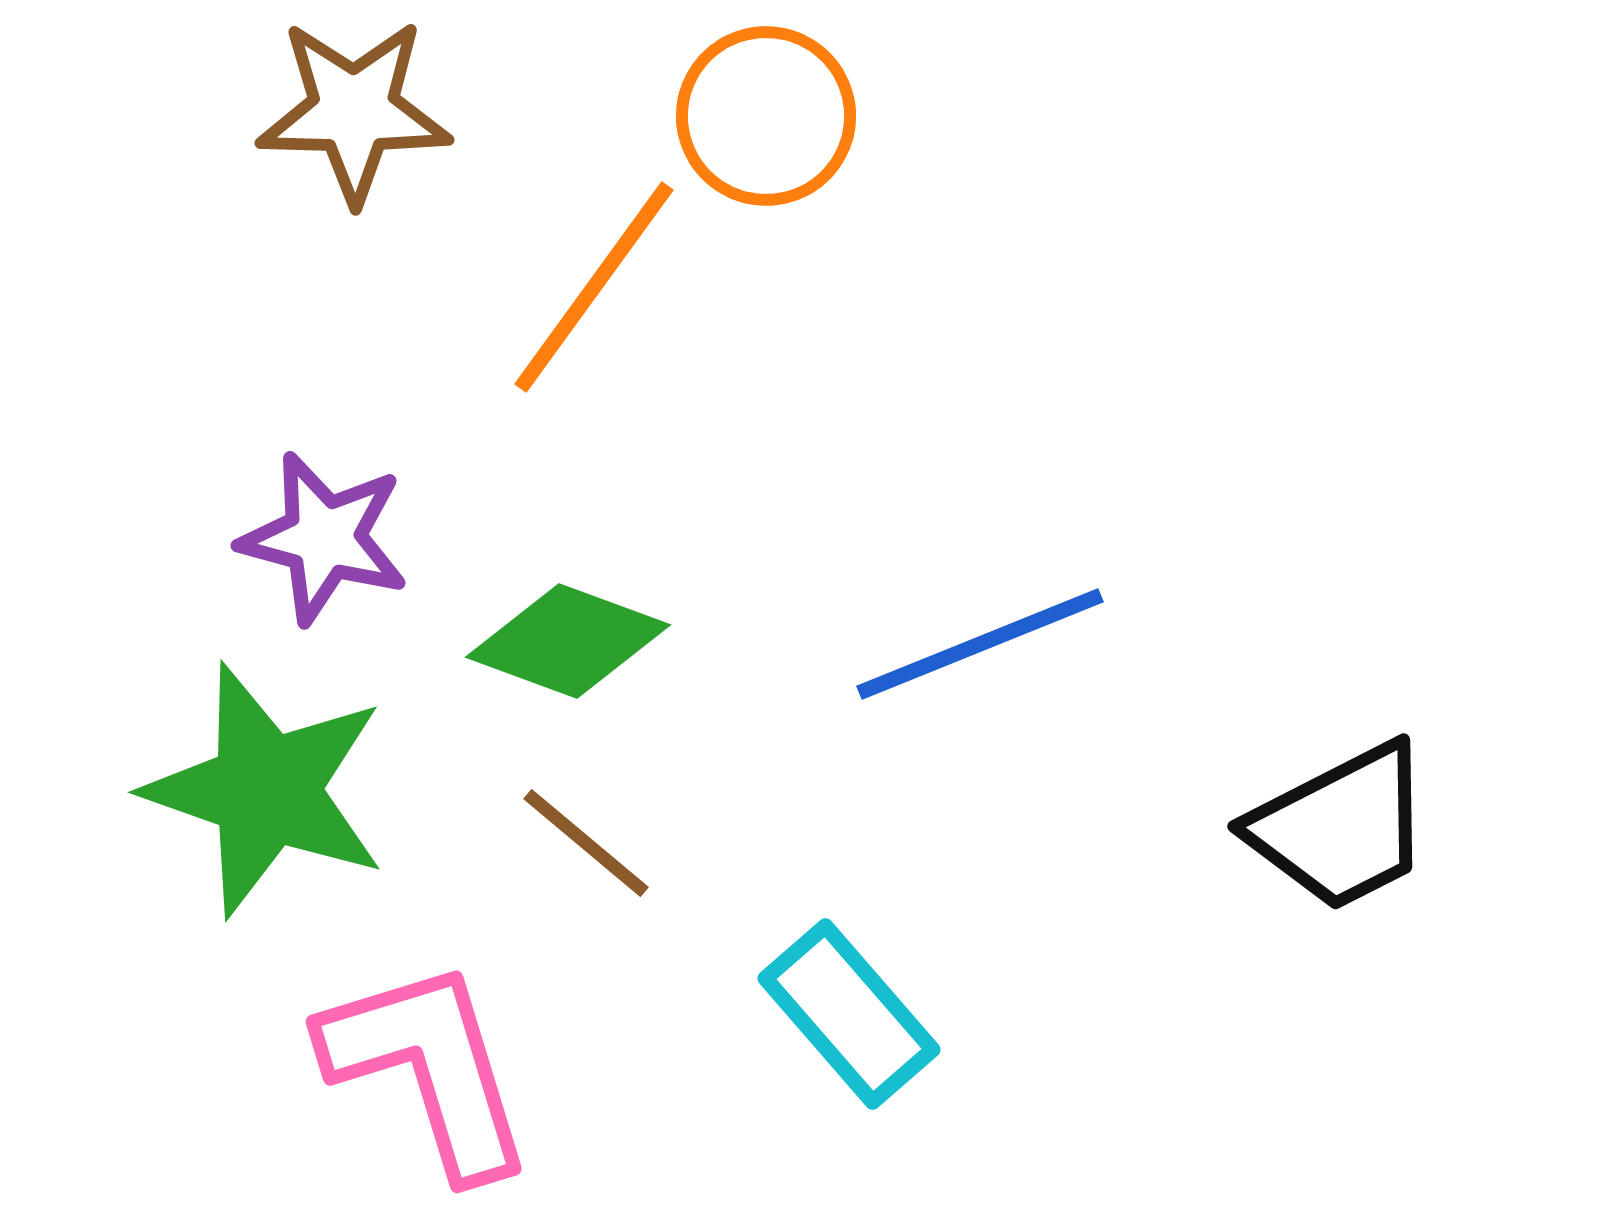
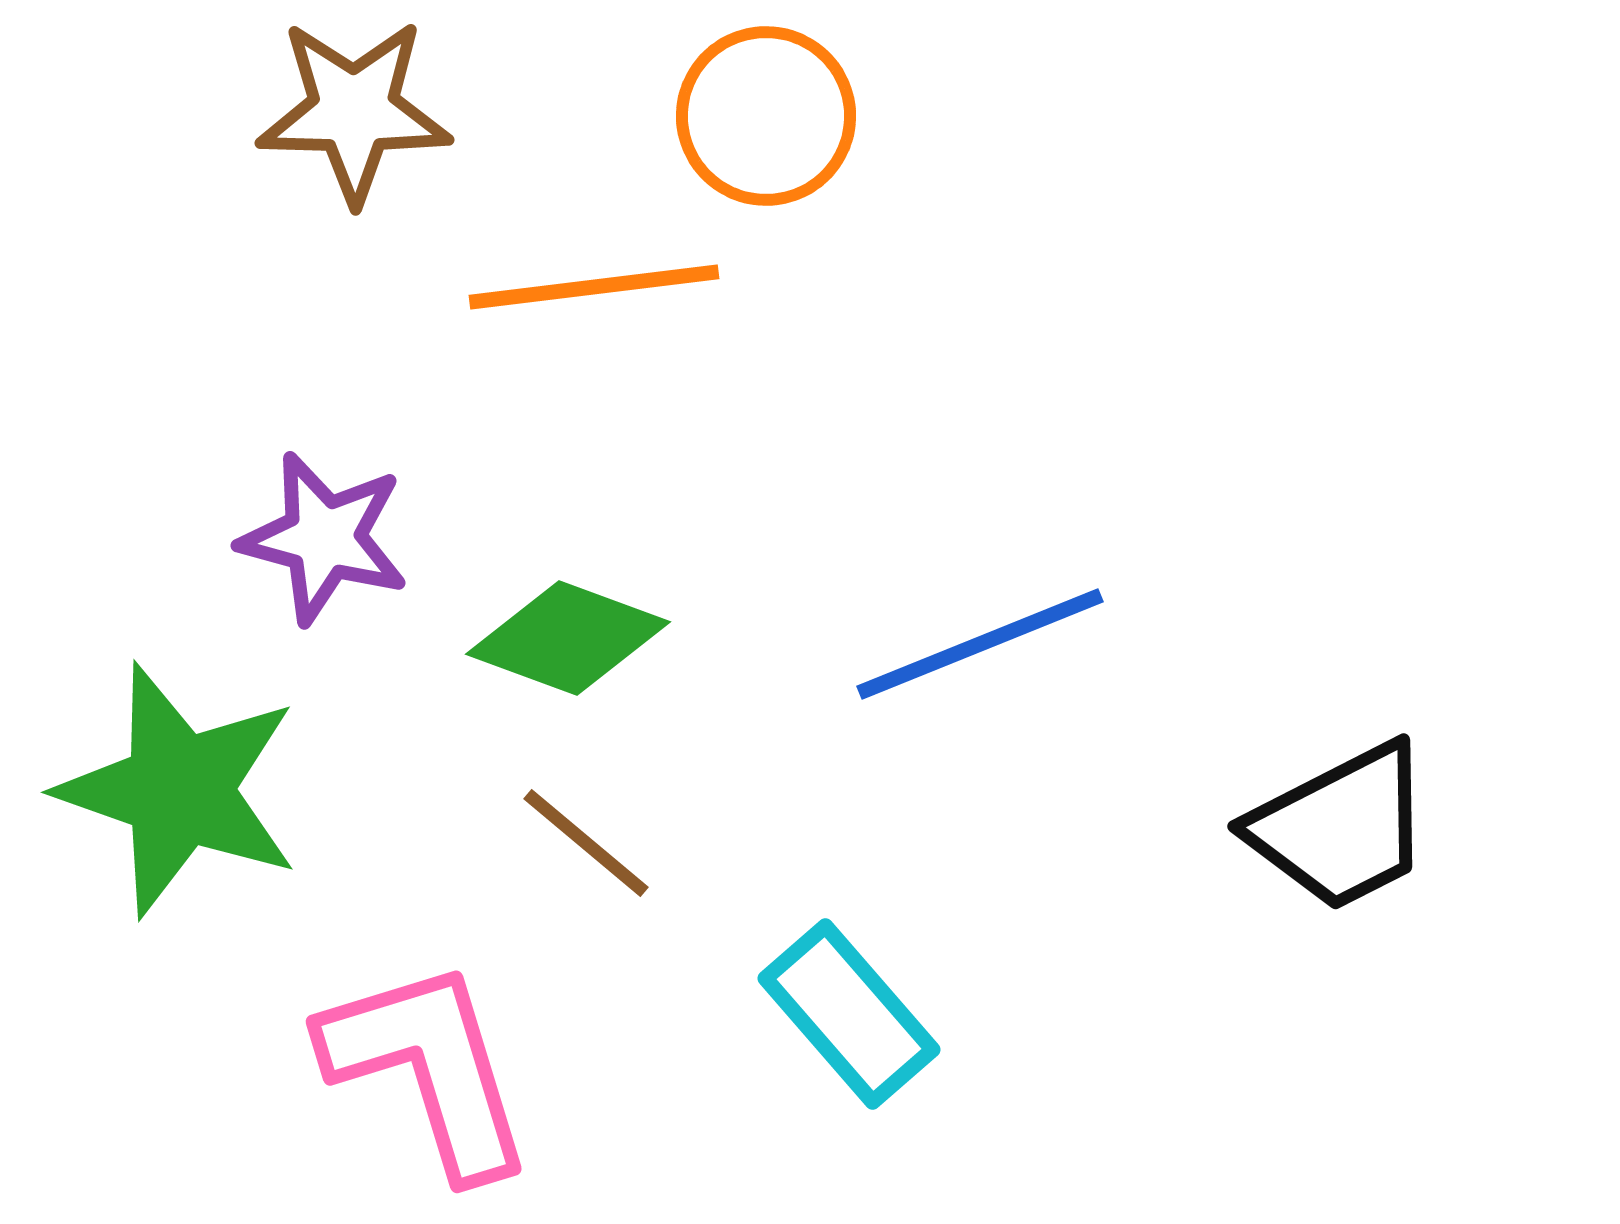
orange line: rotated 47 degrees clockwise
green diamond: moved 3 px up
green star: moved 87 px left
